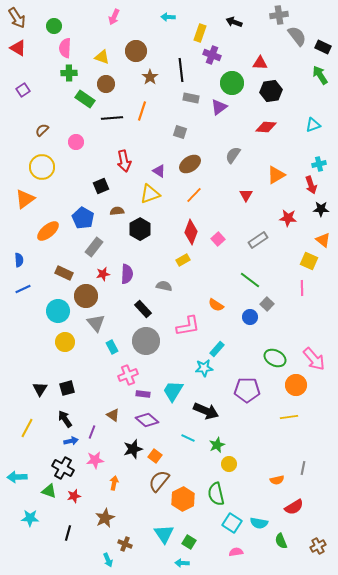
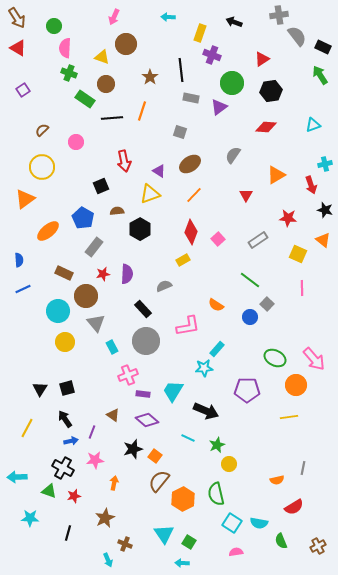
brown circle at (136, 51): moved 10 px left, 7 px up
red triangle at (260, 63): moved 2 px right, 4 px up; rotated 35 degrees counterclockwise
green cross at (69, 73): rotated 21 degrees clockwise
cyan cross at (319, 164): moved 6 px right
black star at (321, 209): moved 4 px right, 1 px down; rotated 14 degrees clockwise
yellow square at (309, 261): moved 11 px left, 7 px up
gray semicircle at (164, 286): rotated 35 degrees counterclockwise
